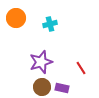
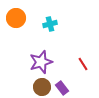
red line: moved 2 px right, 4 px up
purple rectangle: rotated 40 degrees clockwise
